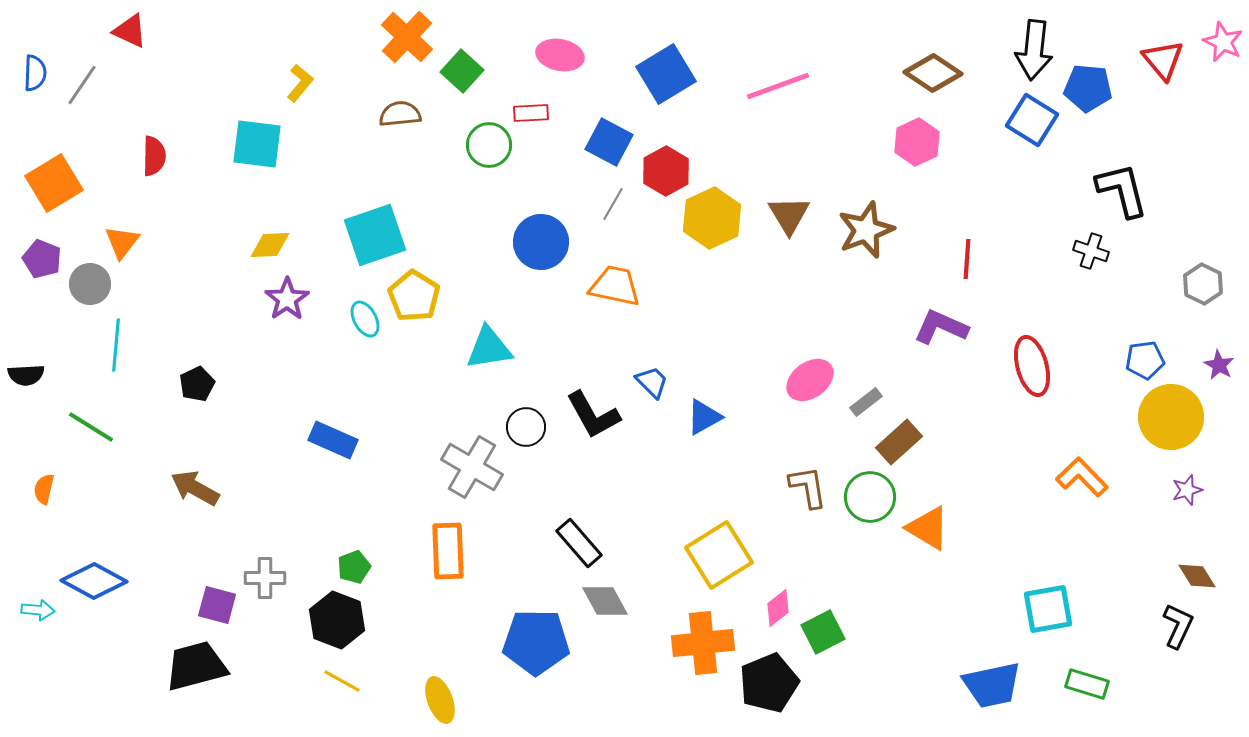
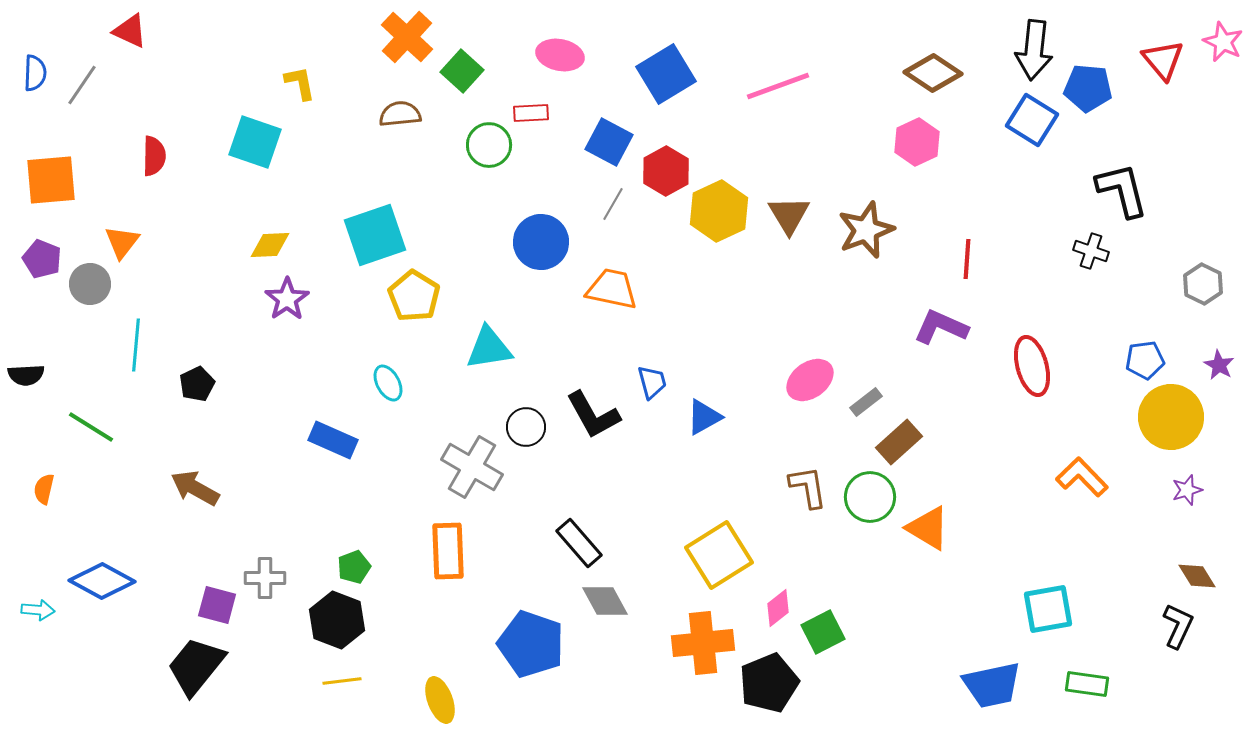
yellow L-shape at (300, 83): rotated 51 degrees counterclockwise
cyan square at (257, 144): moved 2 px left, 2 px up; rotated 12 degrees clockwise
orange square at (54, 183): moved 3 px left, 3 px up; rotated 26 degrees clockwise
yellow hexagon at (712, 218): moved 7 px right, 7 px up
orange trapezoid at (615, 286): moved 3 px left, 3 px down
cyan ellipse at (365, 319): moved 23 px right, 64 px down
cyan line at (116, 345): moved 20 px right
blue trapezoid at (652, 382): rotated 30 degrees clockwise
blue diamond at (94, 581): moved 8 px right
blue pentagon at (536, 642): moved 5 px left, 2 px down; rotated 18 degrees clockwise
black trapezoid at (196, 666): rotated 36 degrees counterclockwise
yellow line at (342, 681): rotated 36 degrees counterclockwise
green rectangle at (1087, 684): rotated 9 degrees counterclockwise
